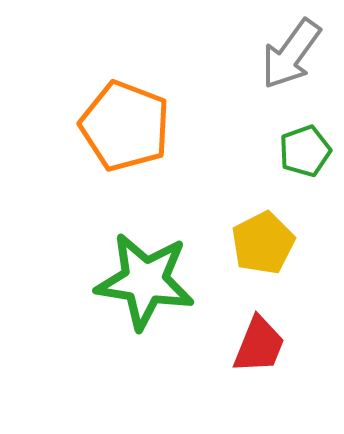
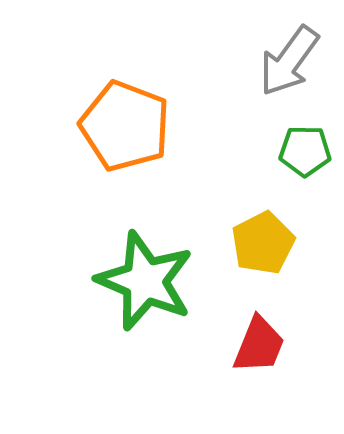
gray arrow: moved 2 px left, 7 px down
green pentagon: rotated 21 degrees clockwise
green star: rotated 14 degrees clockwise
